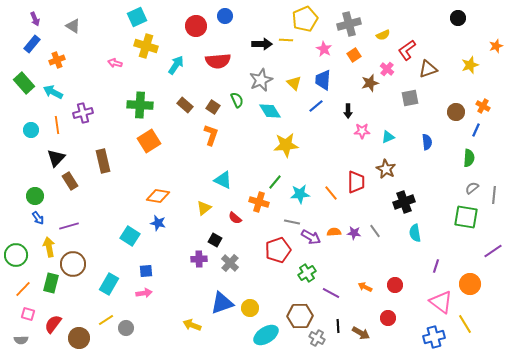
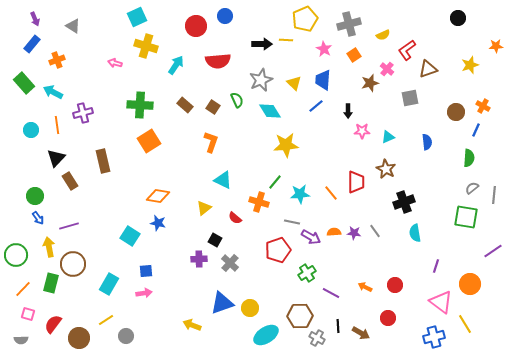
orange star at (496, 46): rotated 16 degrees clockwise
orange L-shape at (211, 135): moved 7 px down
gray circle at (126, 328): moved 8 px down
